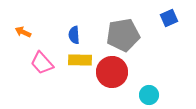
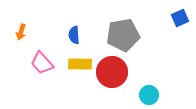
blue square: moved 11 px right
orange arrow: moved 2 px left; rotated 98 degrees counterclockwise
yellow rectangle: moved 4 px down
